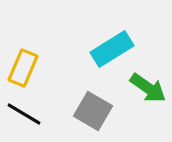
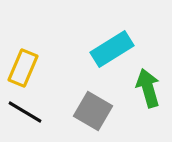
green arrow: rotated 141 degrees counterclockwise
black line: moved 1 px right, 2 px up
